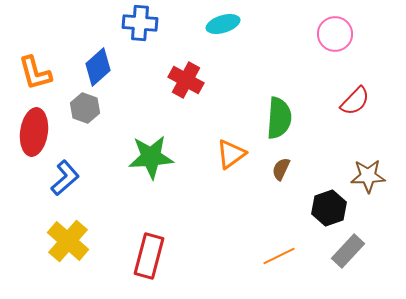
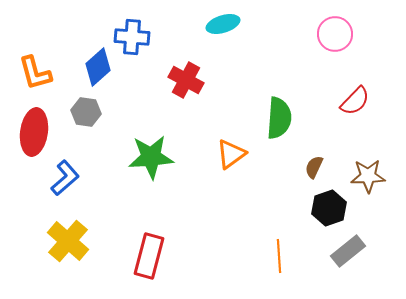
blue cross: moved 8 px left, 14 px down
gray hexagon: moved 1 px right, 4 px down; rotated 12 degrees counterclockwise
brown semicircle: moved 33 px right, 2 px up
gray rectangle: rotated 8 degrees clockwise
orange line: rotated 68 degrees counterclockwise
